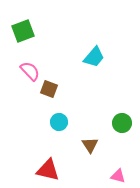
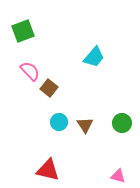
brown square: moved 1 px up; rotated 18 degrees clockwise
brown triangle: moved 5 px left, 20 px up
